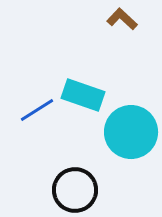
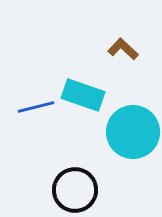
brown L-shape: moved 1 px right, 30 px down
blue line: moved 1 px left, 3 px up; rotated 18 degrees clockwise
cyan circle: moved 2 px right
